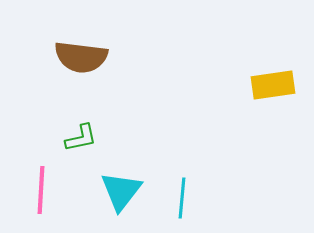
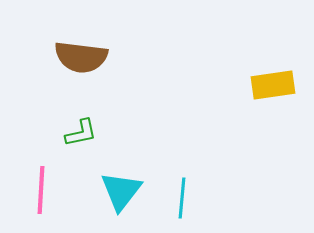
green L-shape: moved 5 px up
